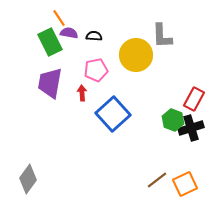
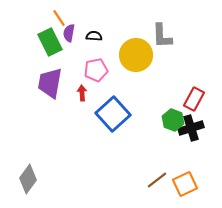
purple semicircle: rotated 90 degrees counterclockwise
